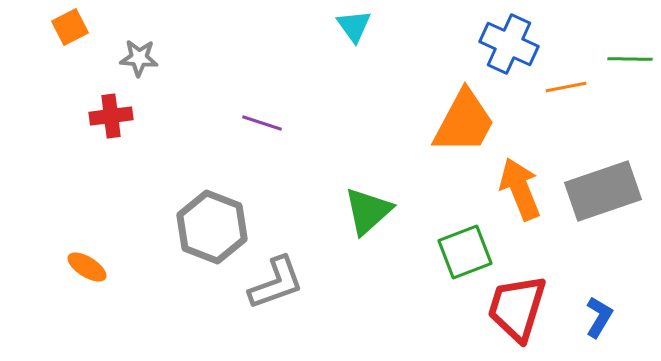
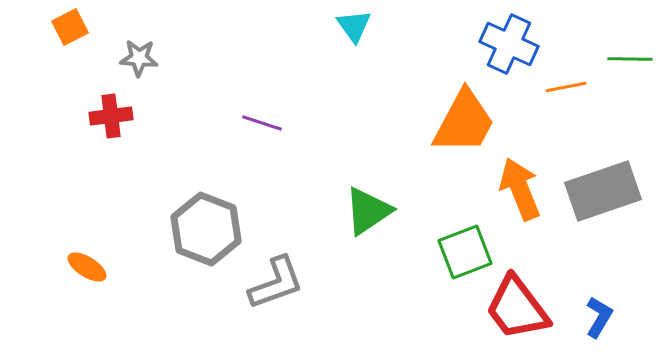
green triangle: rotated 8 degrees clockwise
gray hexagon: moved 6 px left, 2 px down
red trapezoid: rotated 54 degrees counterclockwise
